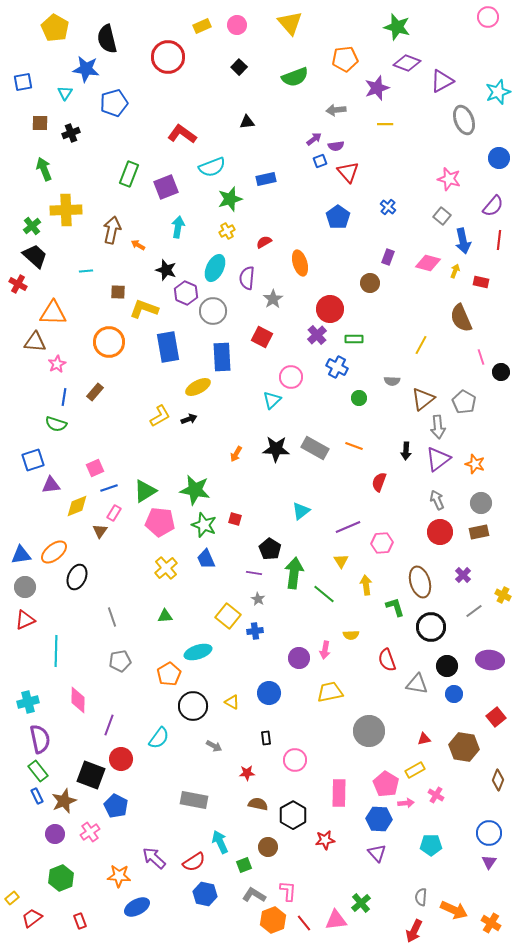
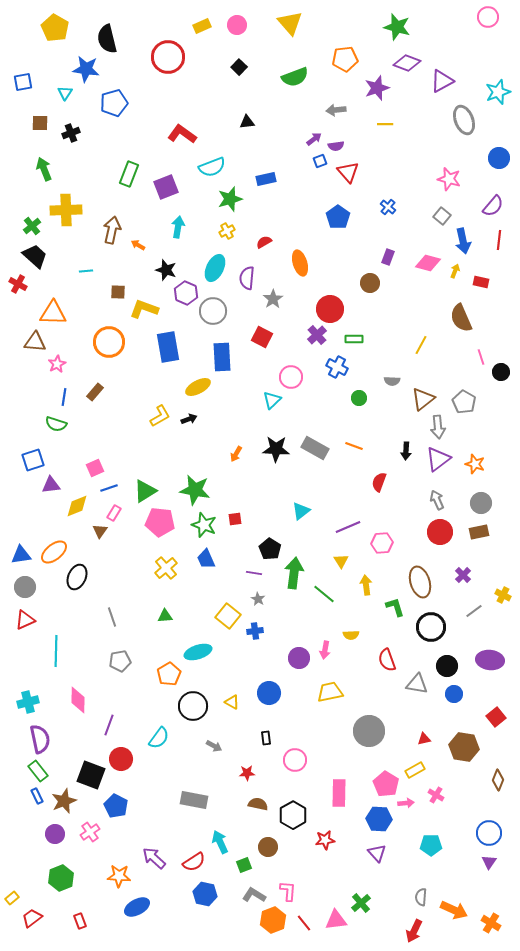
red square at (235, 519): rotated 24 degrees counterclockwise
